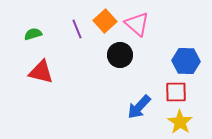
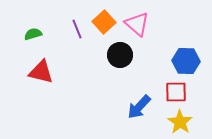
orange square: moved 1 px left, 1 px down
